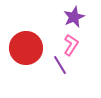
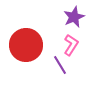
red circle: moved 3 px up
